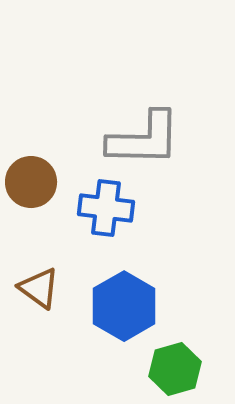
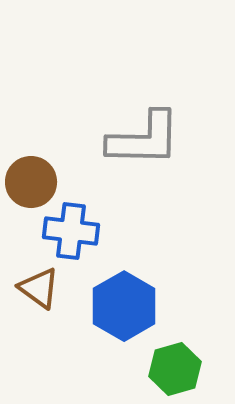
blue cross: moved 35 px left, 23 px down
